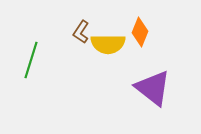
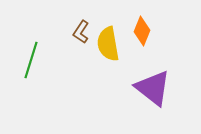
orange diamond: moved 2 px right, 1 px up
yellow semicircle: rotated 80 degrees clockwise
